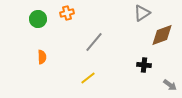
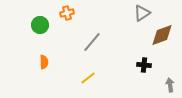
green circle: moved 2 px right, 6 px down
gray line: moved 2 px left
orange semicircle: moved 2 px right, 5 px down
gray arrow: rotated 136 degrees counterclockwise
